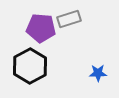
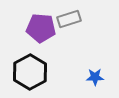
black hexagon: moved 6 px down
blue star: moved 3 px left, 4 px down
